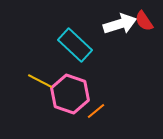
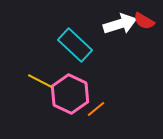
red semicircle: rotated 25 degrees counterclockwise
pink hexagon: rotated 6 degrees clockwise
orange line: moved 2 px up
